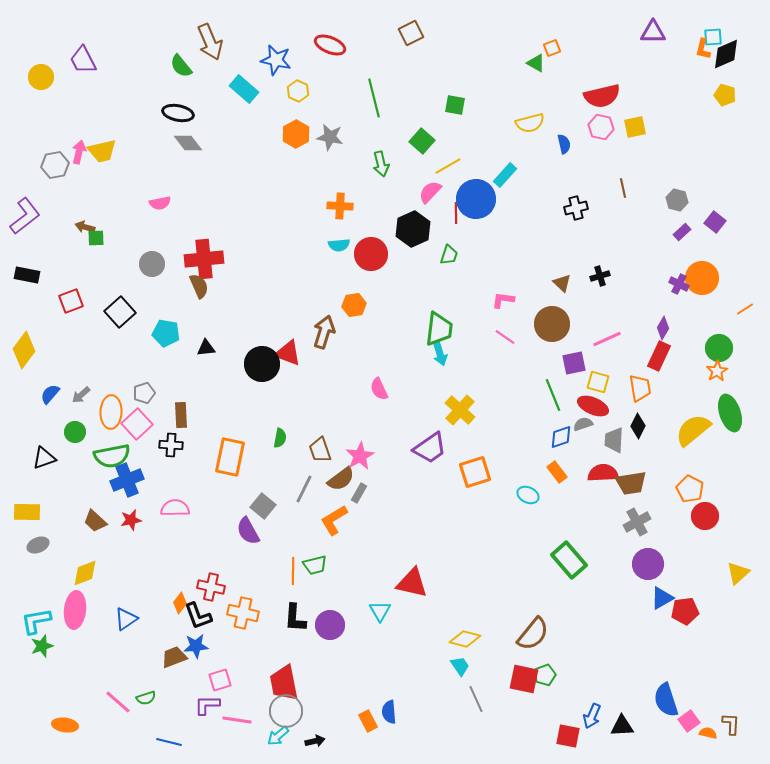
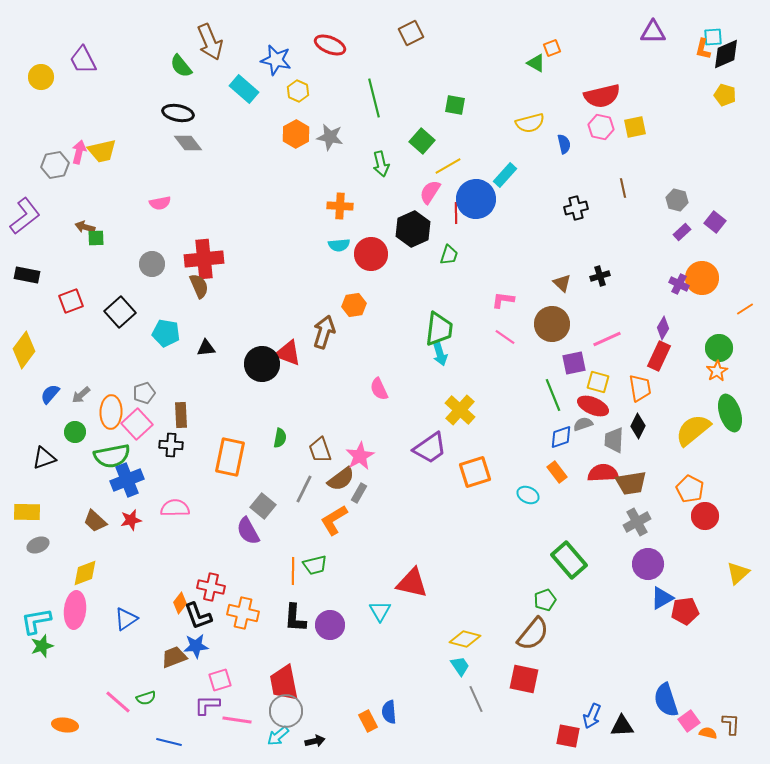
pink semicircle at (430, 192): rotated 10 degrees counterclockwise
green pentagon at (545, 675): moved 75 px up
